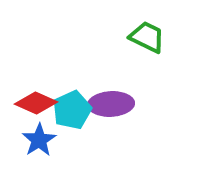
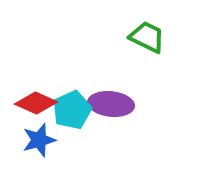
purple ellipse: rotated 9 degrees clockwise
blue star: rotated 16 degrees clockwise
